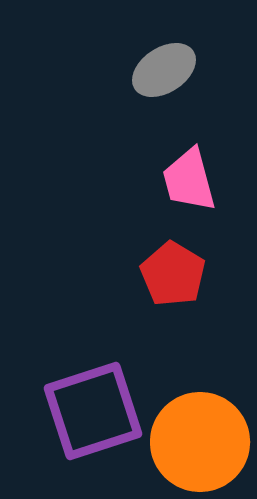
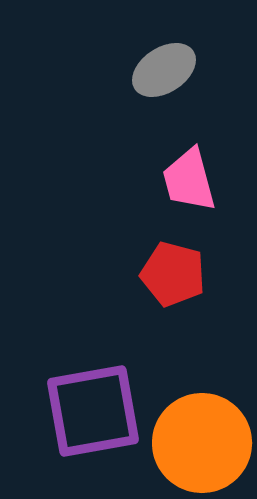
red pentagon: rotated 16 degrees counterclockwise
purple square: rotated 8 degrees clockwise
orange circle: moved 2 px right, 1 px down
